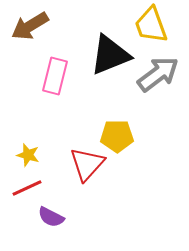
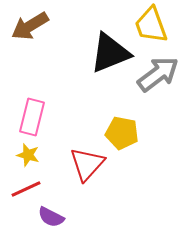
black triangle: moved 2 px up
pink rectangle: moved 23 px left, 41 px down
yellow pentagon: moved 5 px right, 3 px up; rotated 12 degrees clockwise
red line: moved 1 px left, 1 px down
